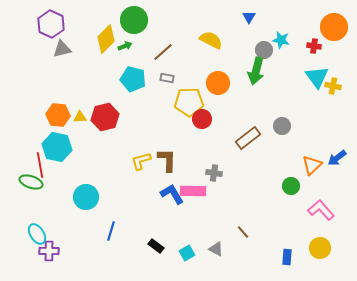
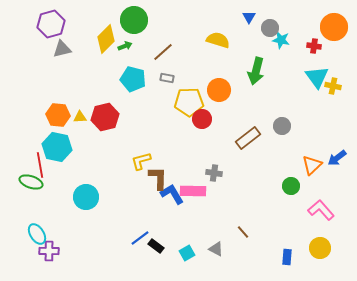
purple hexagon at (51, 24): rotated 20 degrees clockwise
yellow semicircle at (211, 40): moved 7 px right; rotated 10 degrees counterclockwise
gray circle at (264, 50): moved 6 px right, 22 px up
orange circle at (218, 83): moved 1 px right, 7 px down
brown L-shape at (167, 160): moved 9 px left, 18 px down
blue line at (111, 231): moved 29 px right, 7 px down; rotated 36 degrees clockwise
